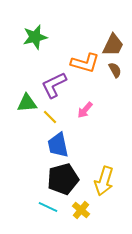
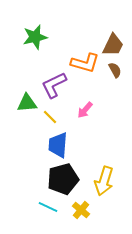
blue trapezoid: rotated 16 degrees clockwise
